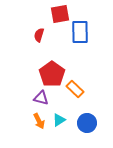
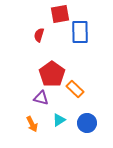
orange arrow: moved 7 px left, 3 px down
